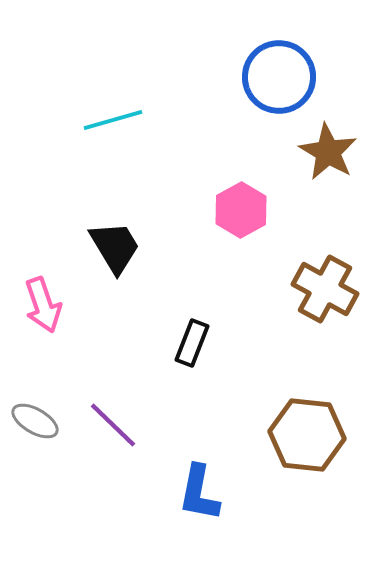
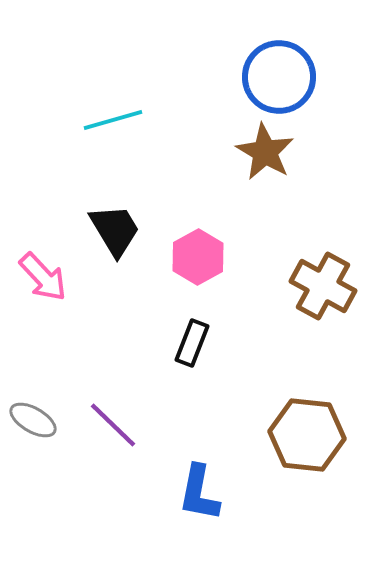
brown star: moved 63 px left
pink hexagon: moved 43 px left, 47 px down
black trapezoid: moved 17 px up
brown cross: moved 2 px left, 3 px up
pink arrow: moved 28 px up; rotated 24 degrees counterclockwise
gray ellipse: moved 2 px left, 1 px up
